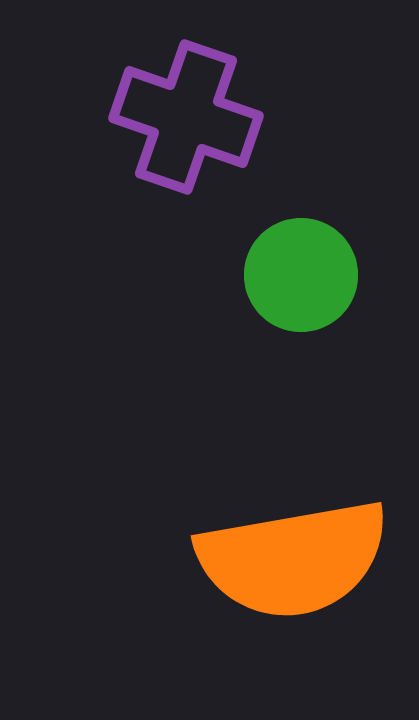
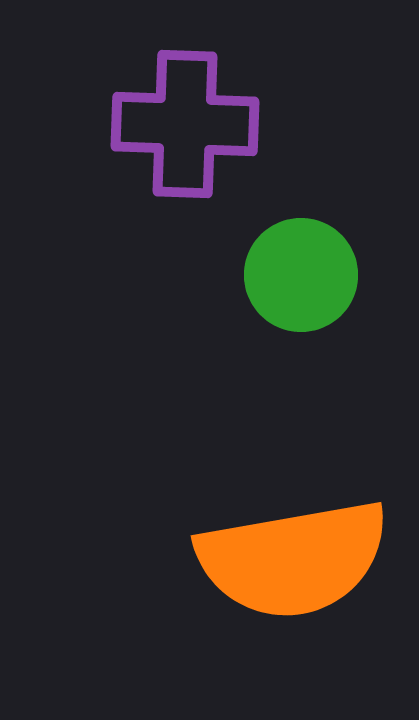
purple cross: moved 1 px left, 7 px down; rotated 17 degrees counterclockwise
